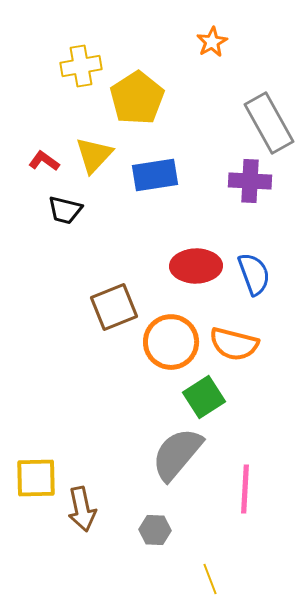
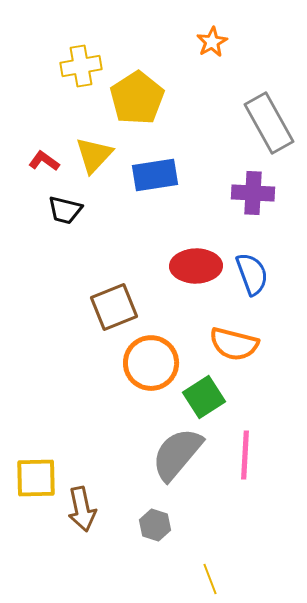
purple cross: moved 3 px right, 12 px down
blue semicircle: moved 2 px left
orange circle: moved 20 px left, 21 px down
pink line: moved 34 px up
gray hexagon: moved 5 px up; rotated 16 degrees clockwise
